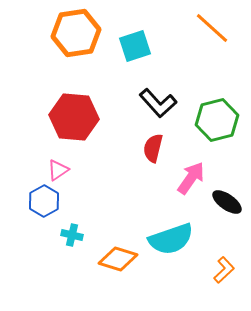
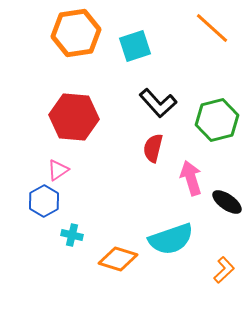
pink arrow: rotated 52 degrees counterclockwise
